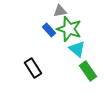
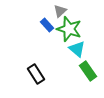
gray triangle: rotated 32 degrees counterclockwise
blue rectangle: moved 2 px left, 5 px up
black rectangle: moved 3 px right, 6 px down
